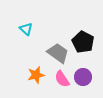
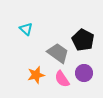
black pentagon: moved 2 px up
purple circle: moved 1 px right, 4 px up
